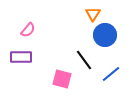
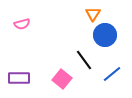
pink semicircle: moved 6 px left, 6 px up; rotated 35 degrees clockwise
purple rectangle: moved 2 px left, 21 px down
blue line: moved 1 px right
pink square: rotated 24 degrees clockwise
